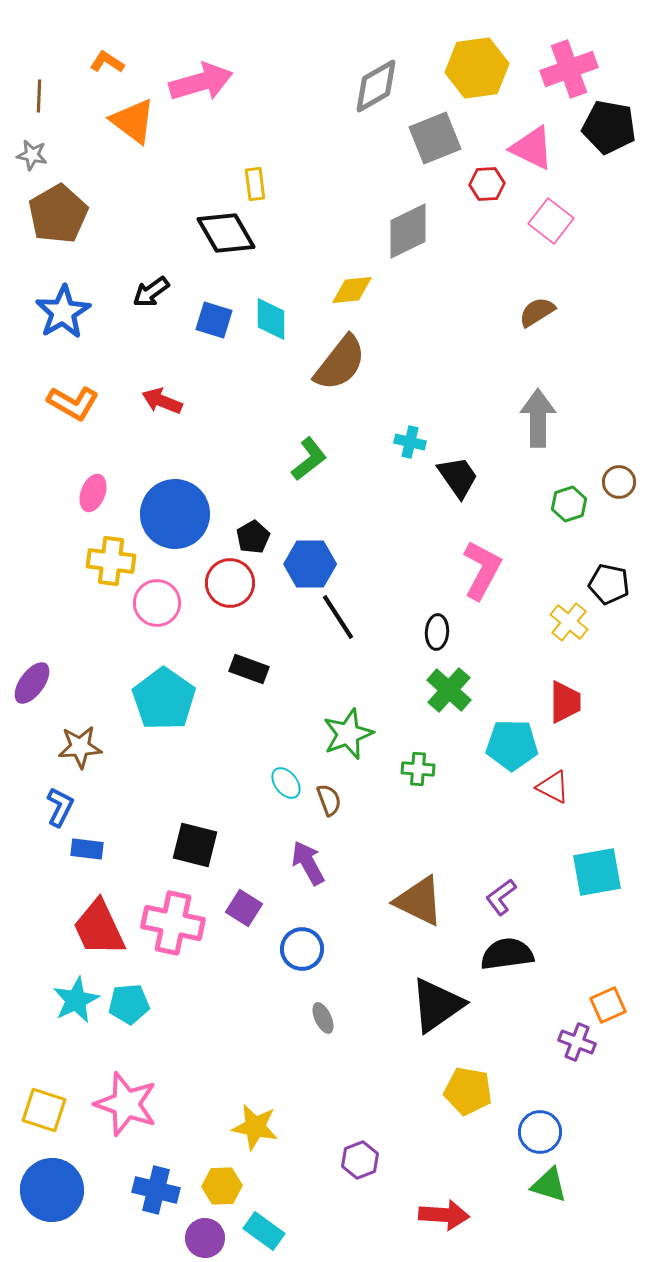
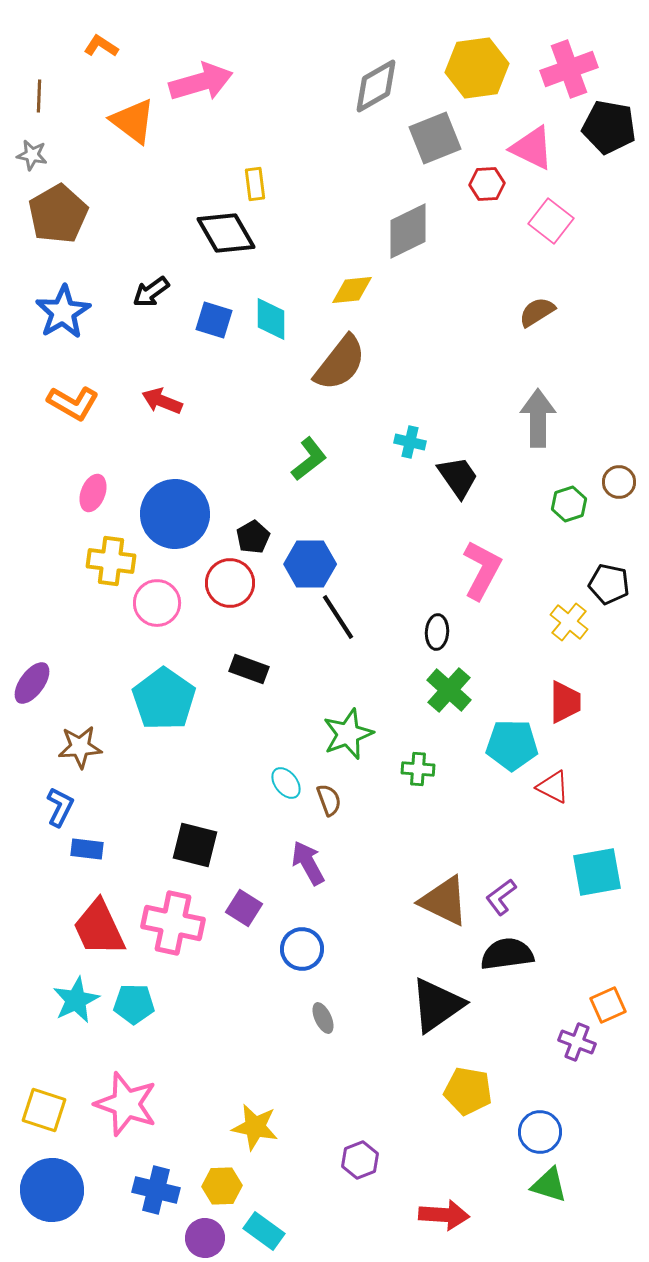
orange L-shape at (107, 62): moved 6 px left, 16 px up
brown triangle at (419, 901): moved 25 px right
cyan pentagon at (129, 1004): moved 5 px right; rotated 6 degrees clockwise
